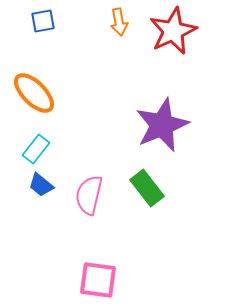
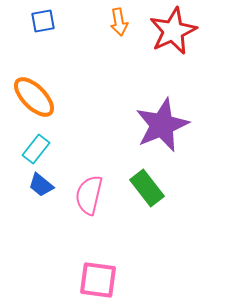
orange ellipse: moved 4 px down
